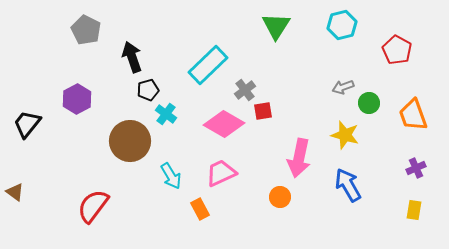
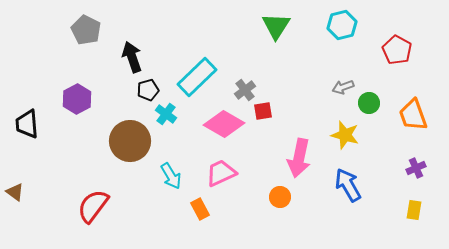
cyan rectangle: moved 11 px left, 12 px down
black trapezoid: rotated 44 degrees counterclockwise
